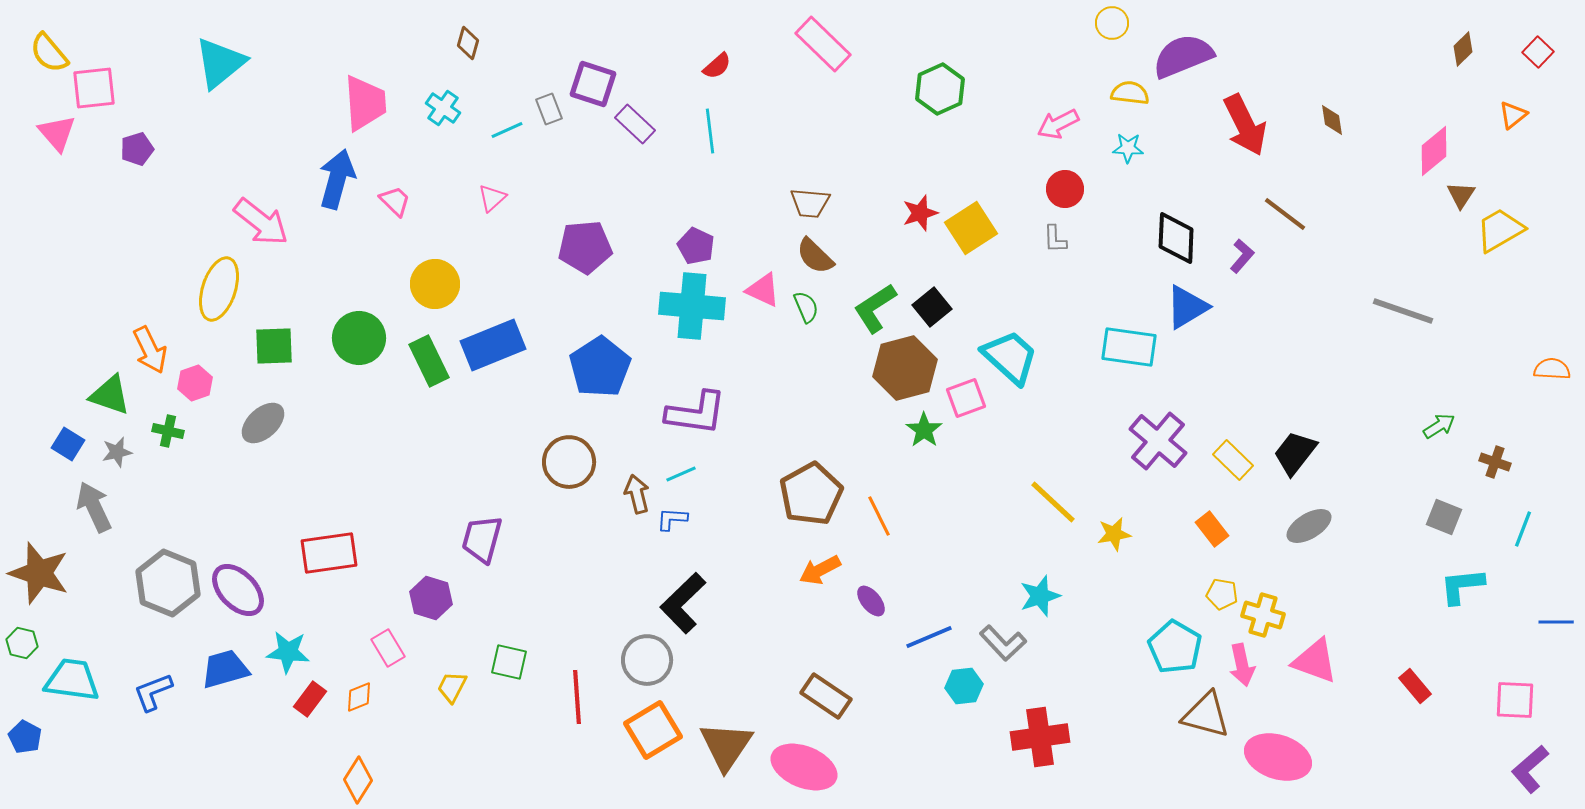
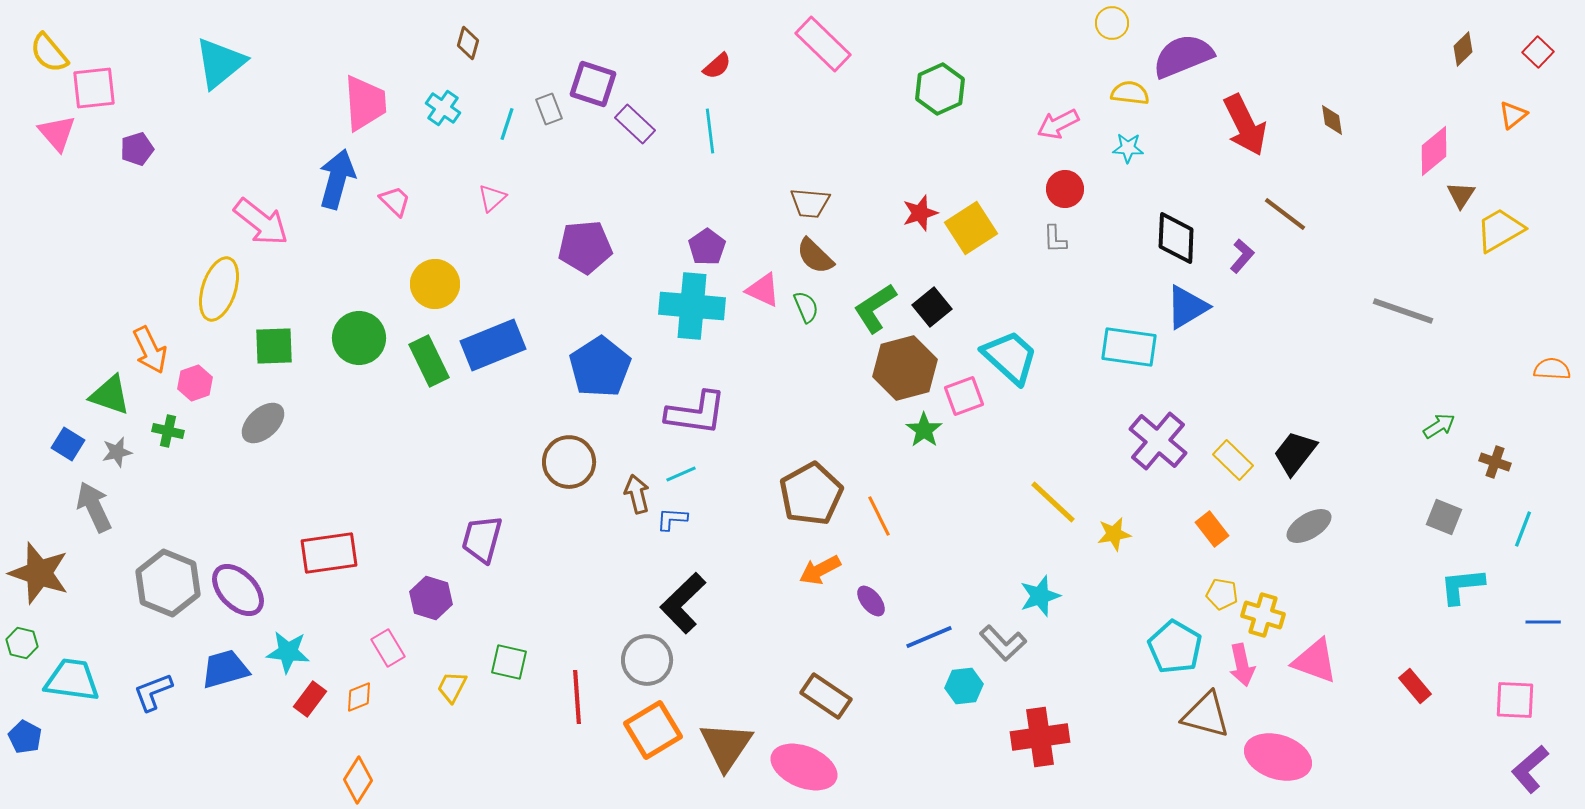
cyan line at (507, 130): moved 6 px up; rotated 48 degrees counterclockwise
purple pentagon at (696, 246): moved 11 px right, 1 px down; rotated 12 degrees clockwise
pink square at (966, 398): moved 2 px left, 2 px up
blue line at (1556, 622): moved 13 px left
